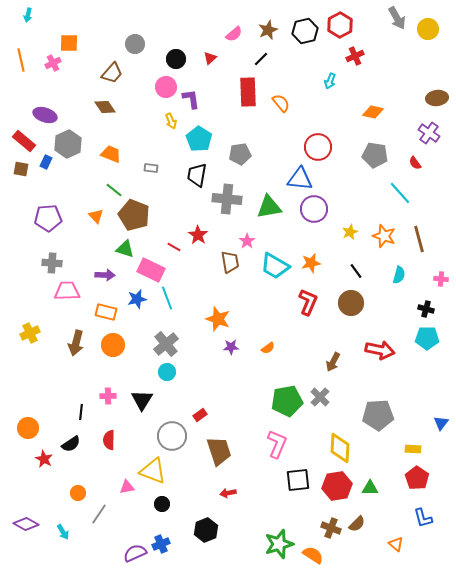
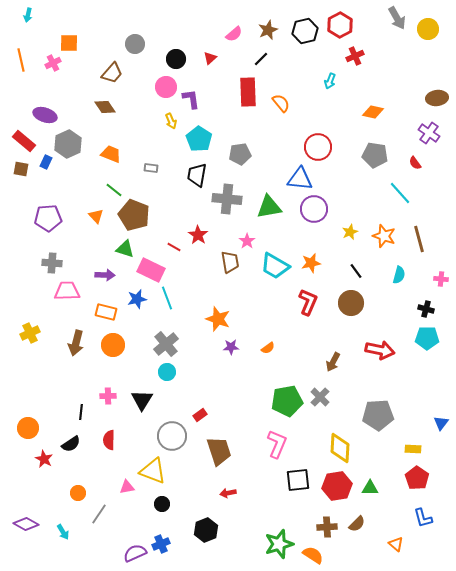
brown cross at (331, 528): moved 4 px left, 1 px up; rotated 24 degrees counterclockwise
